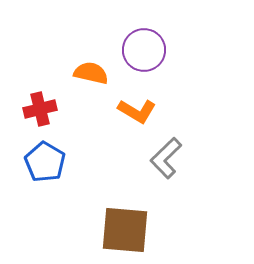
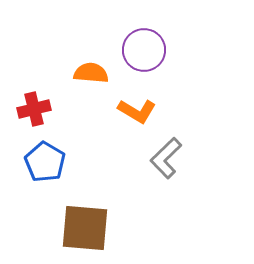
orange semicircle: rotated 8 degrees counterclockwise
red cross: moved 6 px left
brown square: moved 40 px left, 2 px up
